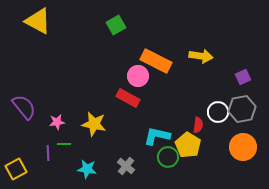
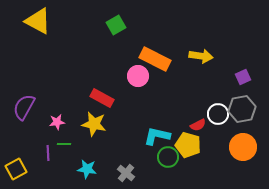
orange rectangle: moved 1 px left, 2 px up
red rectangle: moved 26 px left
purple semicircle: rotated 112 degrees counterclockwise
white circle: moved 2 px down
red semicircle: rotated 56 degrees clockwise
yellow pentagon: rotated 15 degrees counterclockwise
gray cross: moved 7 px down
